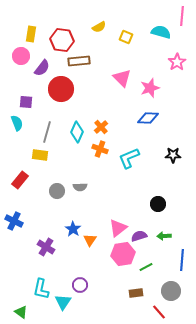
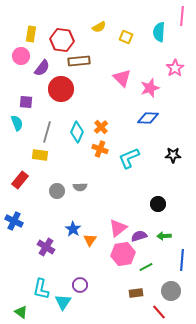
cyan semicircle at (161, 32): moved 2 px left; rotated 102 degrees counterclockwise
pink star at (177, 62): moved 2 px left, 6 px down
